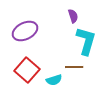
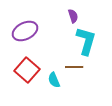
cyan semicircle: rotated 84 degrees clockwise
